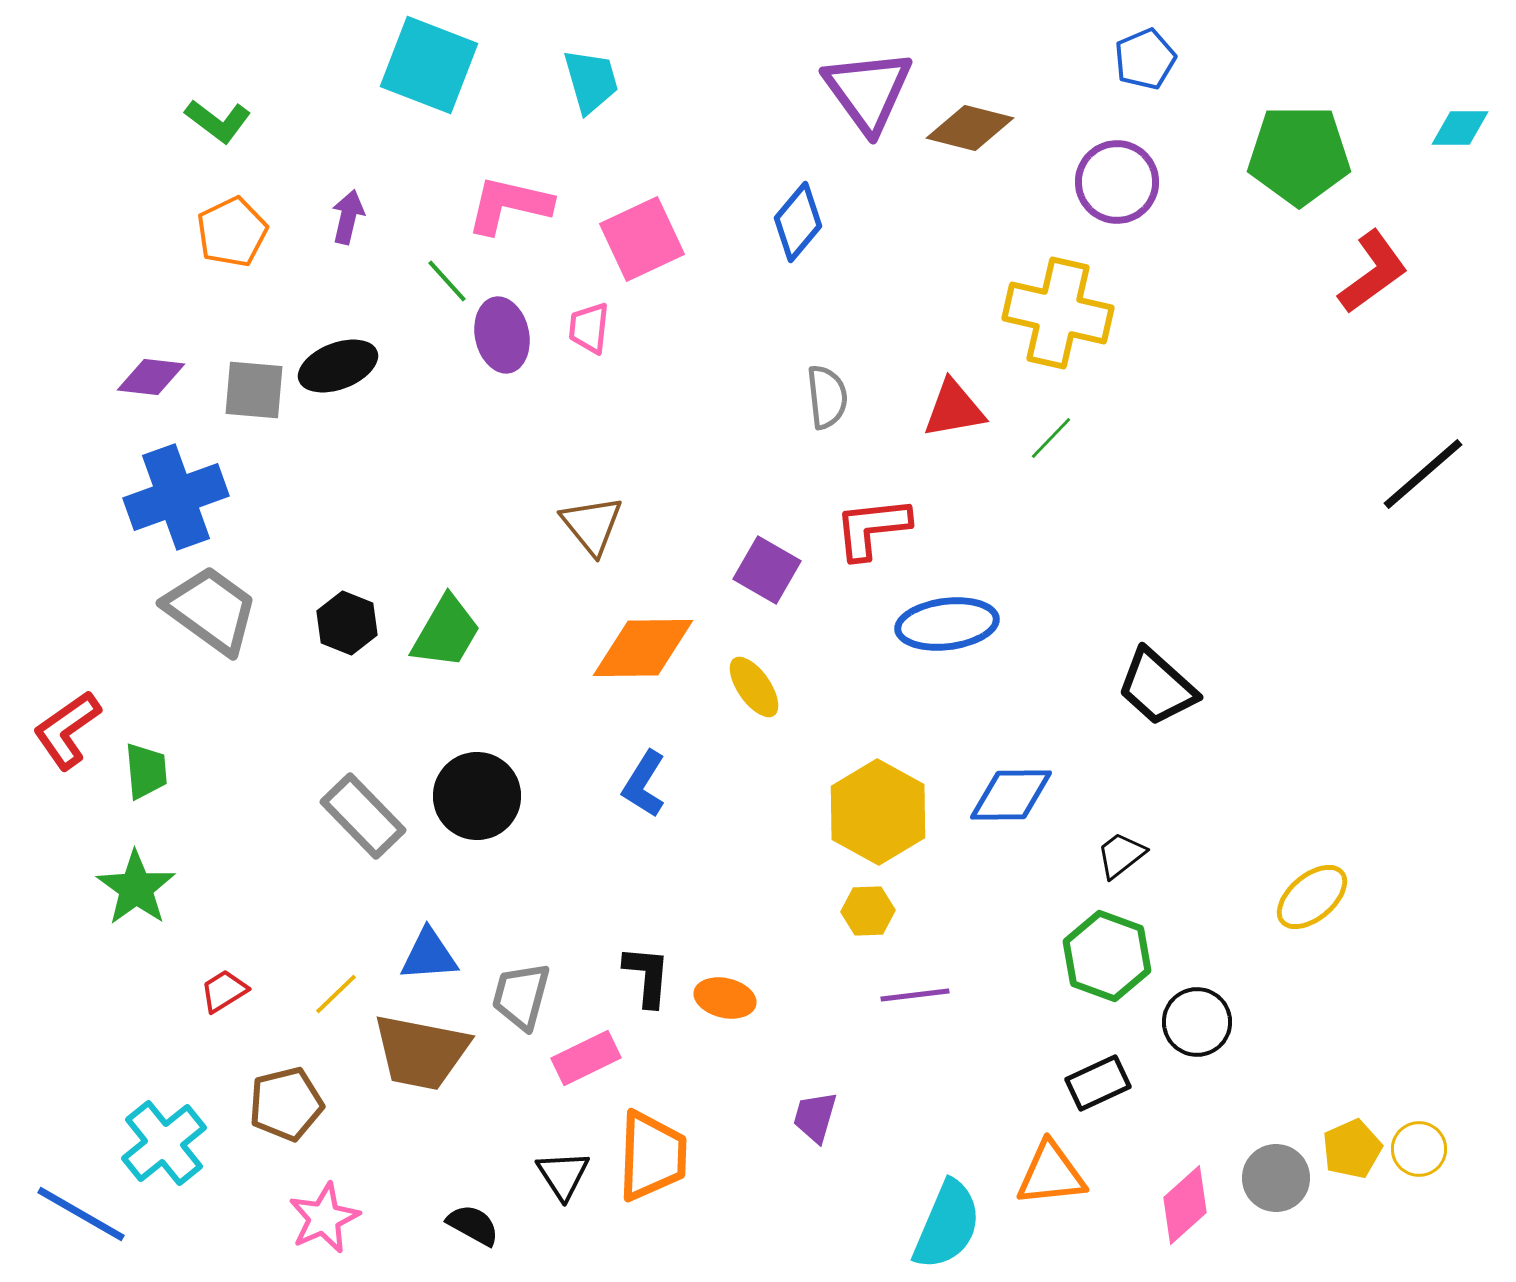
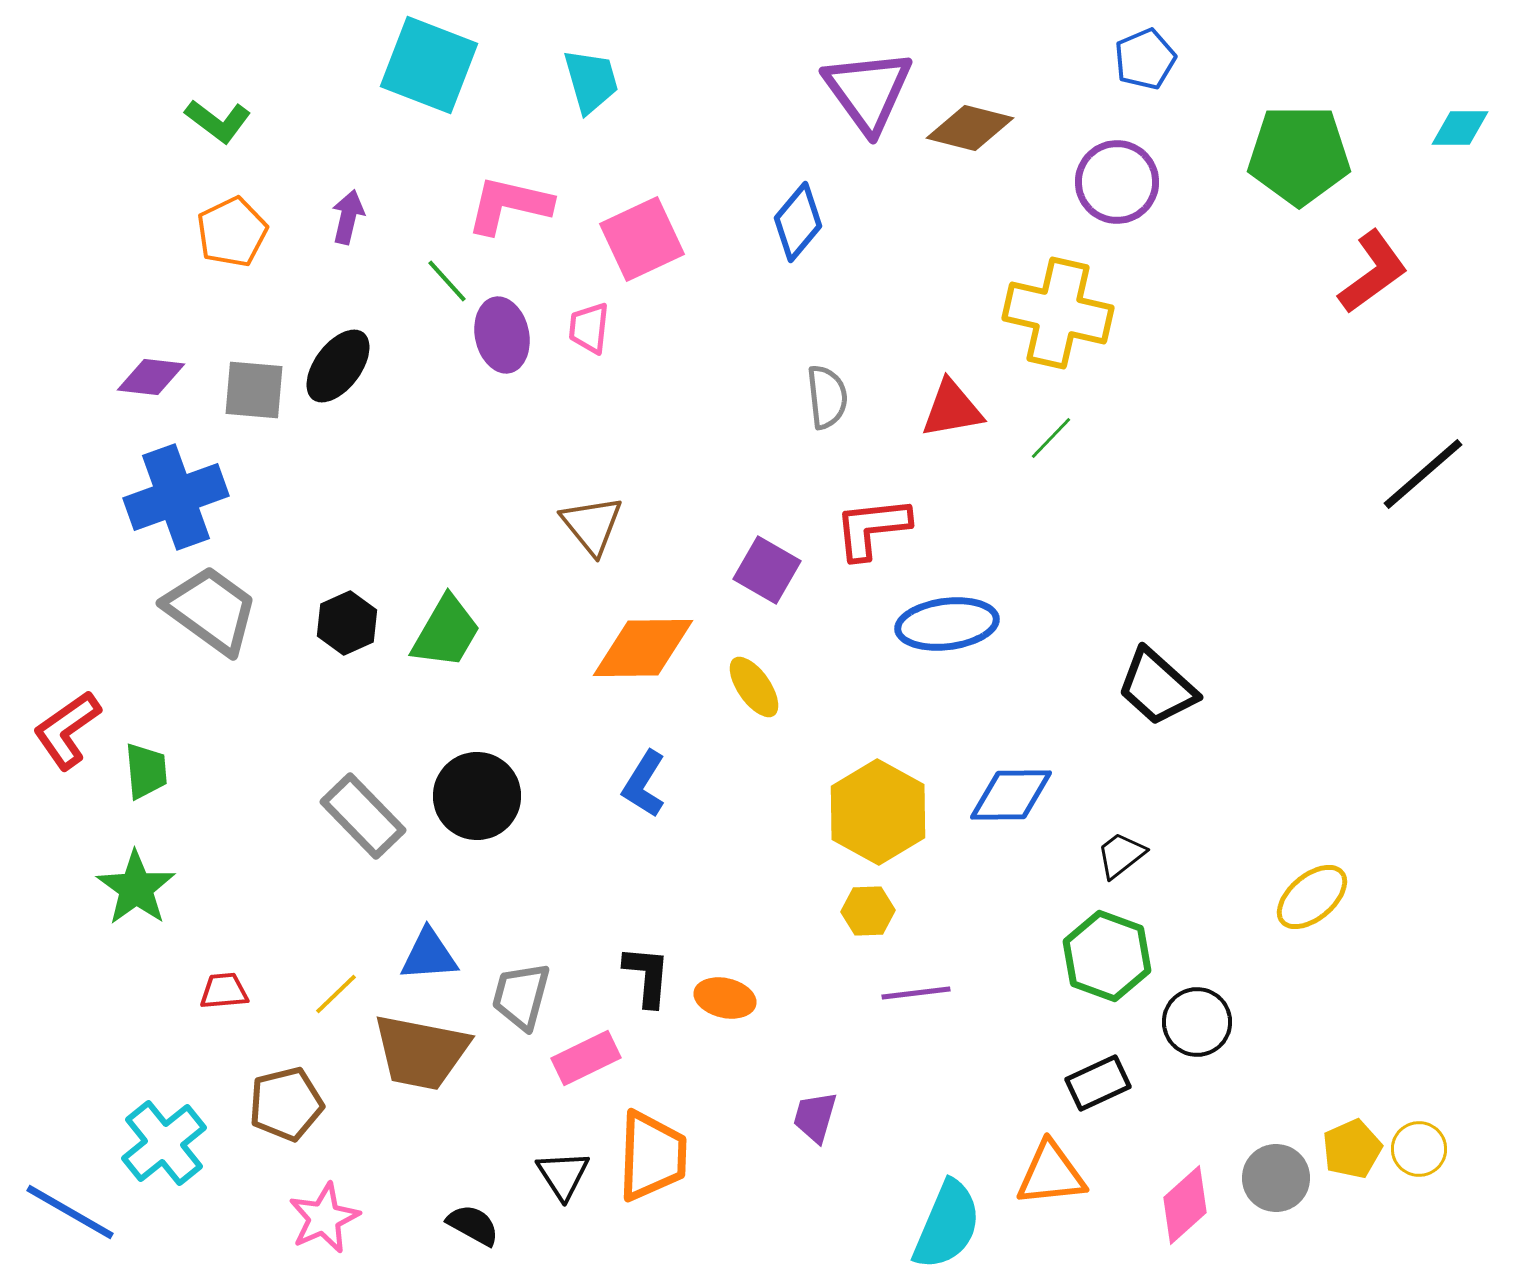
black ellipse at (338, 366): rotated 32 degrees counterclockwise
red triangle at (954, 409): moved 2 px left
black hexagon at (347, 623): rotated 14 degrees clockwise
red trapezoid at (224, 991): rotated 27 degrees clockwise
purple line at (915, 995): moved 1 px right, 2 px up
blue line at (81, 1214): moved 11 px left, 2 px up
